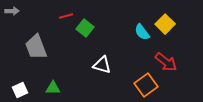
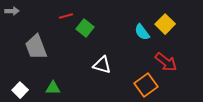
white square: rotated 21 degrees counterclockwise
